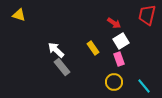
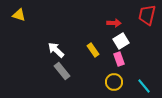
red arrow: rotated 32 degrees counterclockwise
yellow rectangle: moved 2 px down
gray rectangle: moved 4 px down
